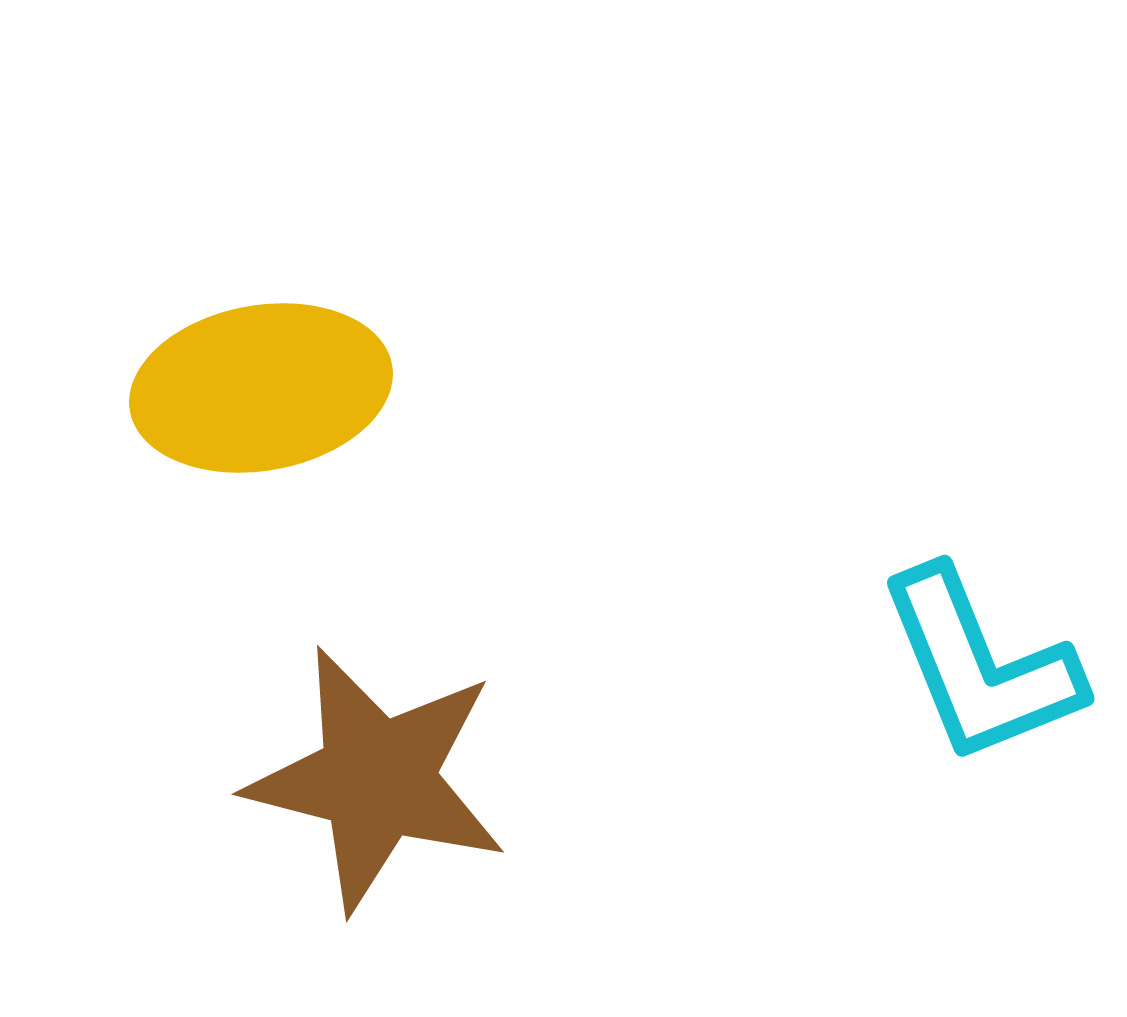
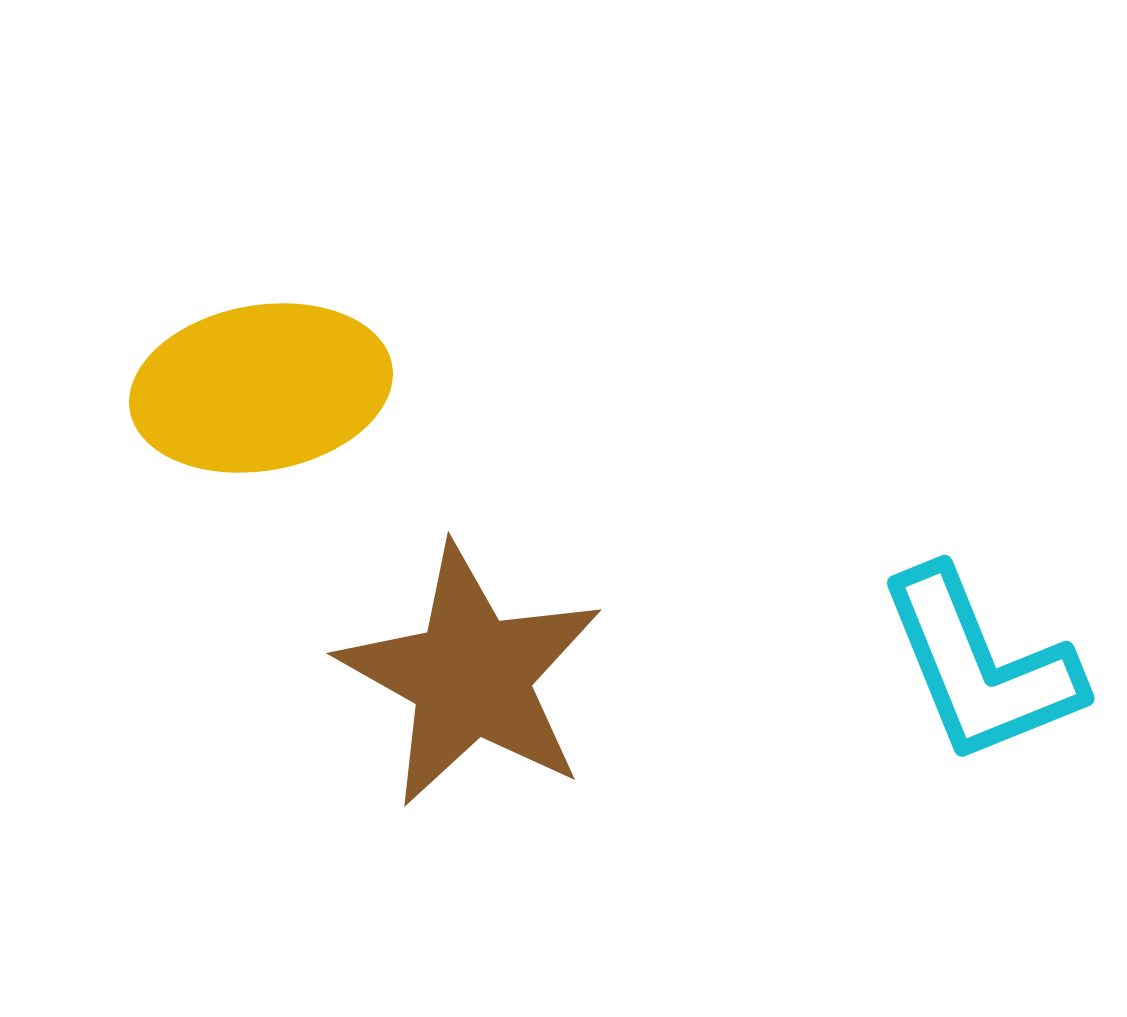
brown star: moved 94 px right, 103 px up; rotated 15 degrees clockwise
